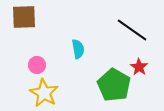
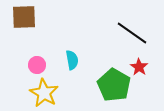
black line: moved 3 px down
cyan semicircle: moved 6 px left, 11 px down
